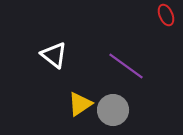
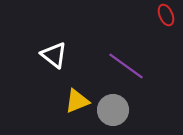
yellow triangle: moved 3 px left, 3 px up; rotated 12 degrees clockwise
